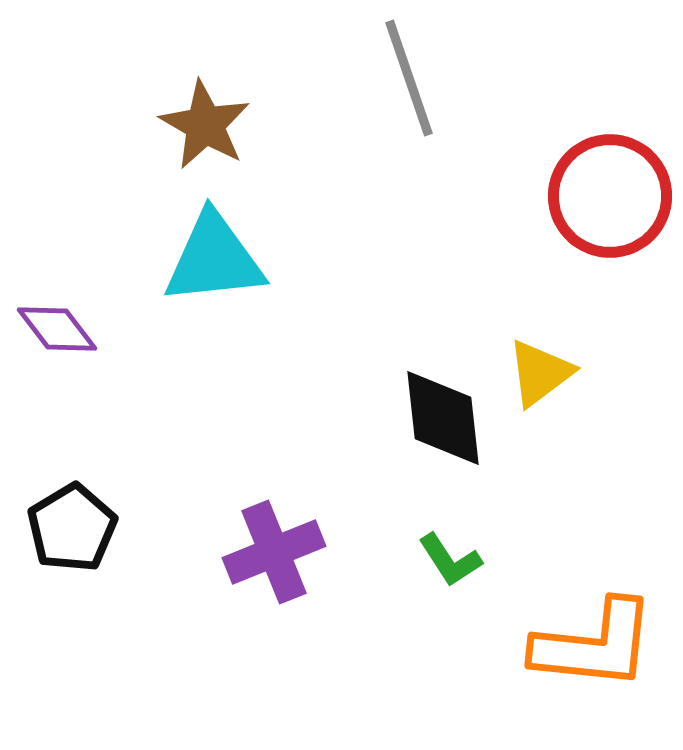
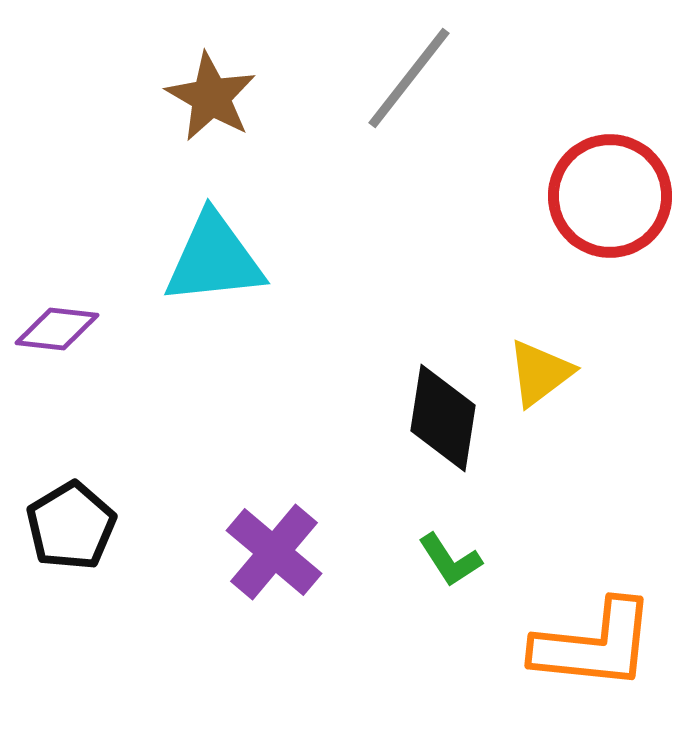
gray line: rotated 57 degrees clockwise
brown star: moved 6 px right, 28 px up
purple diamond: rotated 46 degrees counterclockwise
black diamond: rotated 15 degrees clockwise
black pentagon: moved 1 px left, 2 px up
purple cross: rotated 28 degrees counterclockwise
